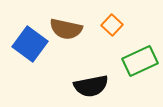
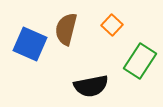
brown semicircle: rotated 92 degrees clockwise
blue square: rotated 12 degrees counterclockwise
green rectangle: rotated 32 degrees counterclockwise
